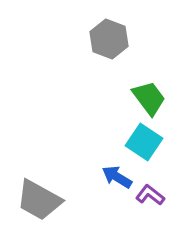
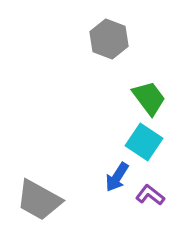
blue arrow: rotated 88 degrees counterclockwise
